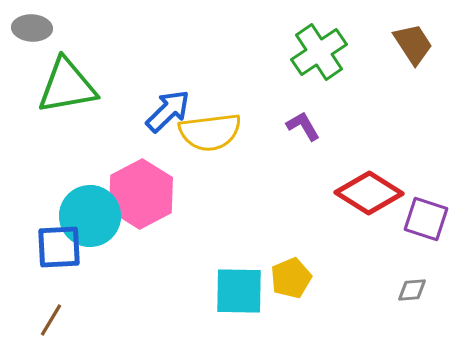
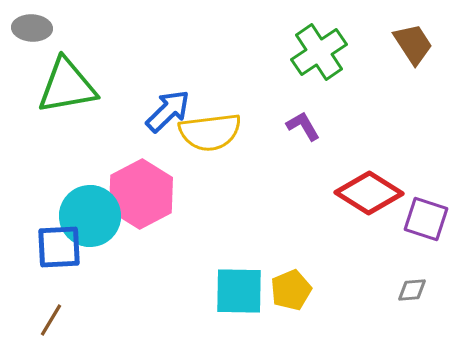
yellow pentagon: moved 12 px down
